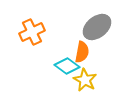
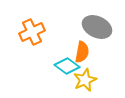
gray ellipse: rotated 64 degrees clockwise
yellow star: rotated 20 degrees clockwise
